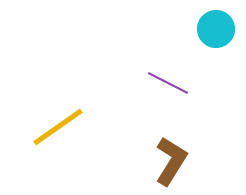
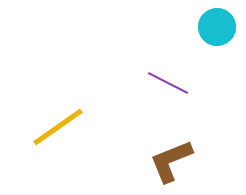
cyan circle: moved 1 px right, 2 px up
brown L-shape: rotated 144 degrees counterclockwise
